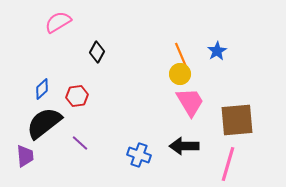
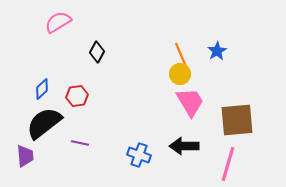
purple line: rotated 30 degrees counterclockwise
